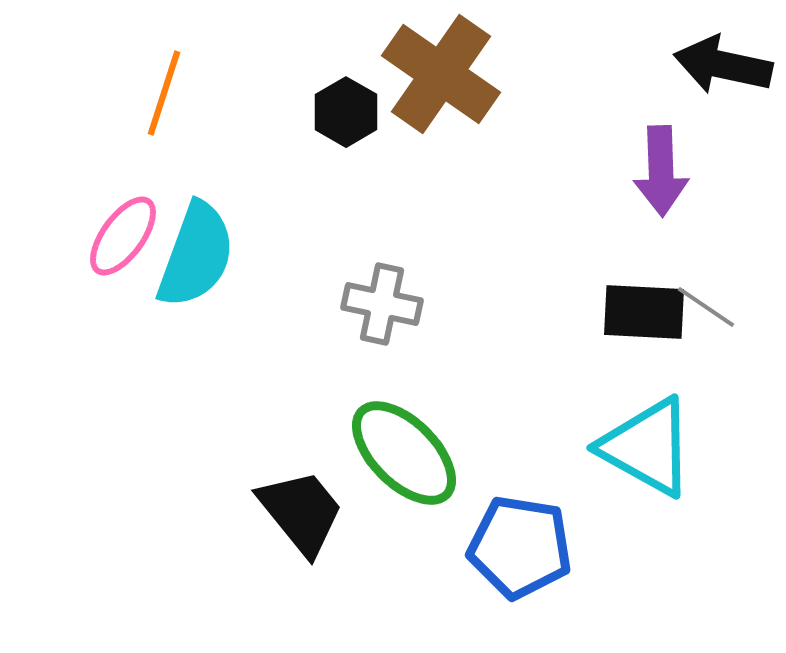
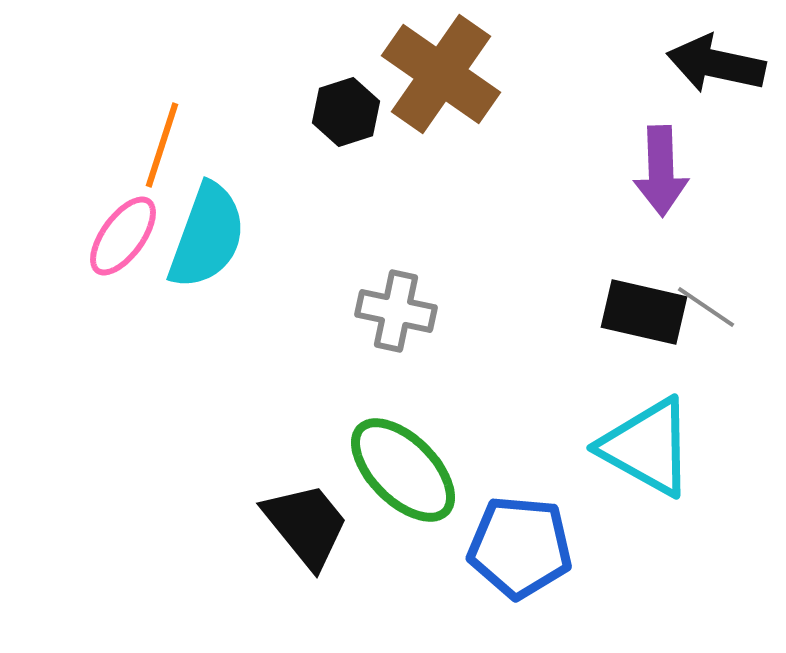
black arrow: moved 7 px left, 1 px up
orange line: moved 2 px left, 52 px down
black hexagon: rotated 12 degrees clockwise
cyan semicircle: moved 11 px right, 19 px up
gray cross: moved 14 px right, 7 px down
black rectangle: rotated 10 degrees clockwise
green ellipse: moved 1 px left, 17 px down
black trapezoid: moved 5 px right, 13 px down
blue pentagon: rotated 4 degrees counterclockwise
